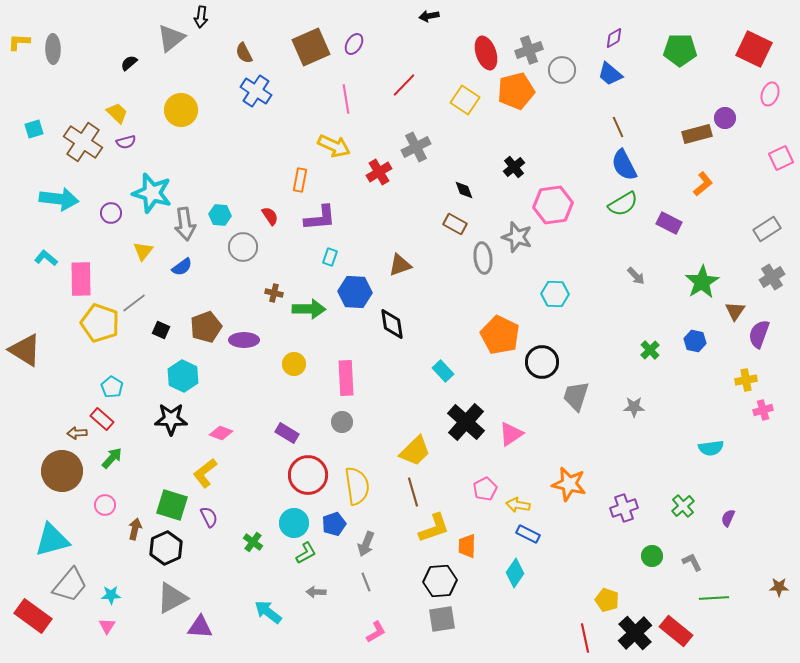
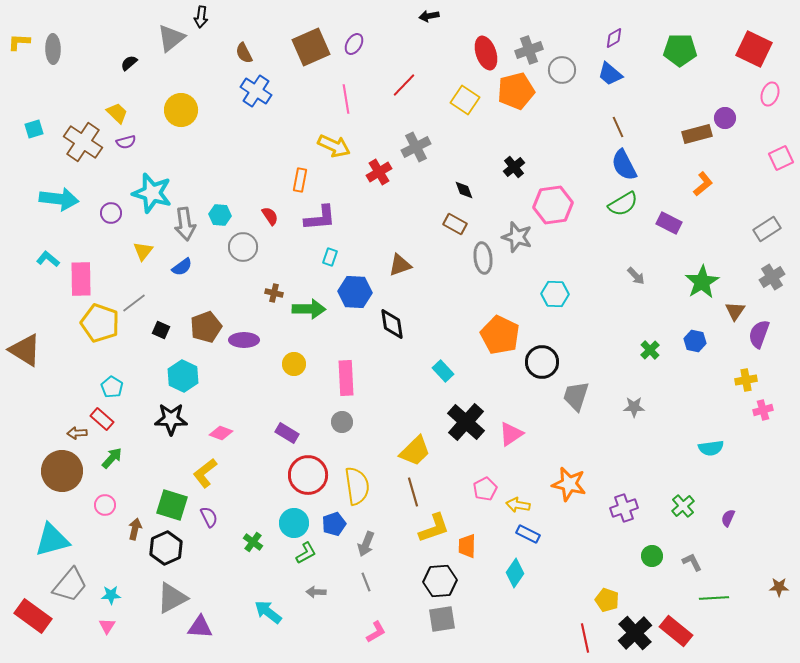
cyan L-shape at (46, 258): moved 2 px right, 1 px down
